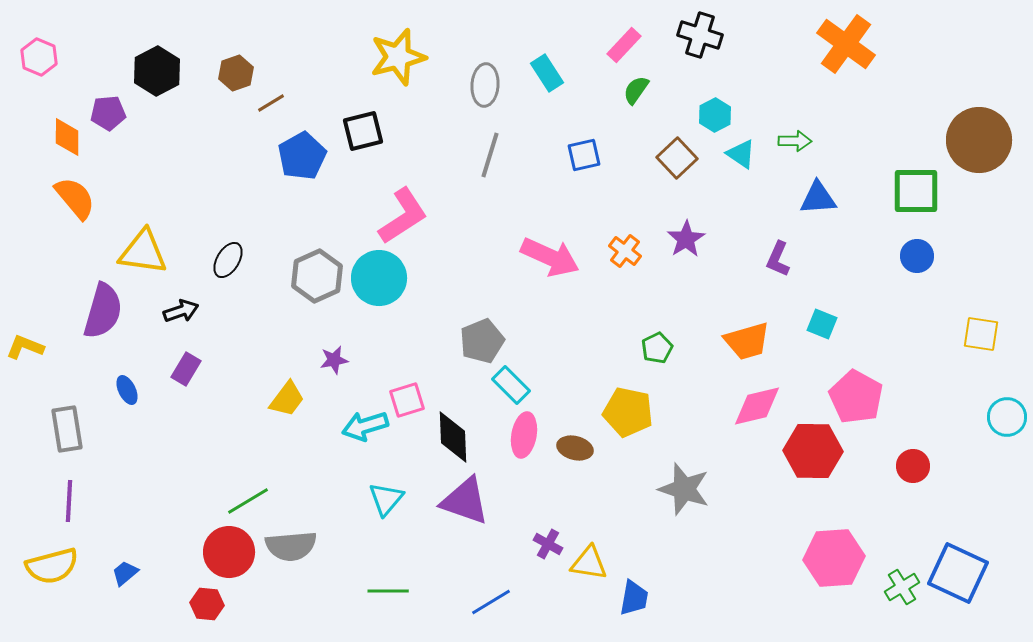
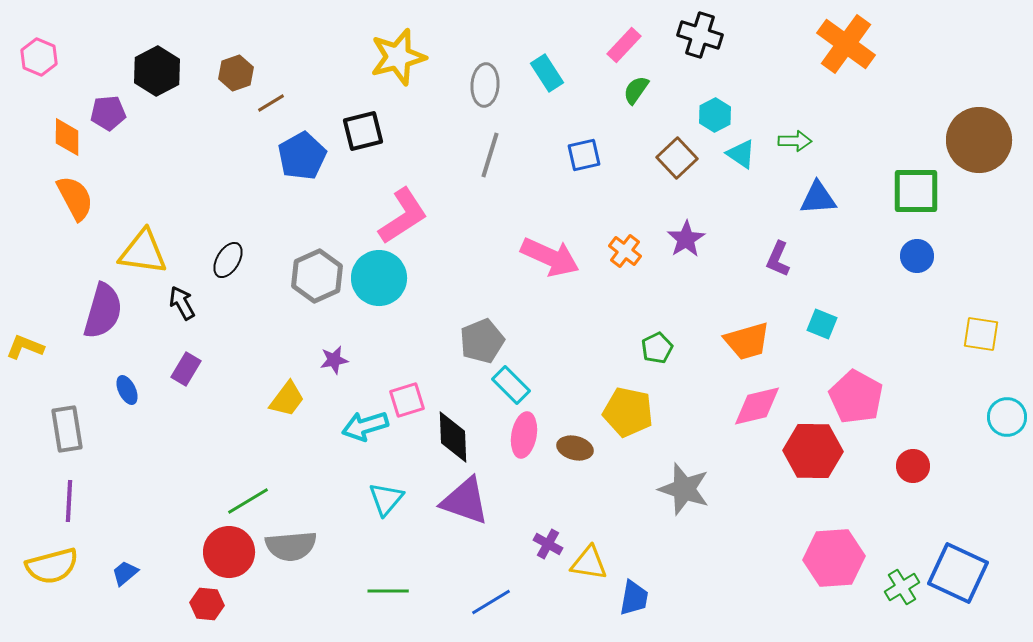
orange semicircle at (75, 198): rotated 12 degrees clockwise
black arrow at (181, 311): moved 1 px right, 8 px up; rotated 100 degrees counterclockwise
